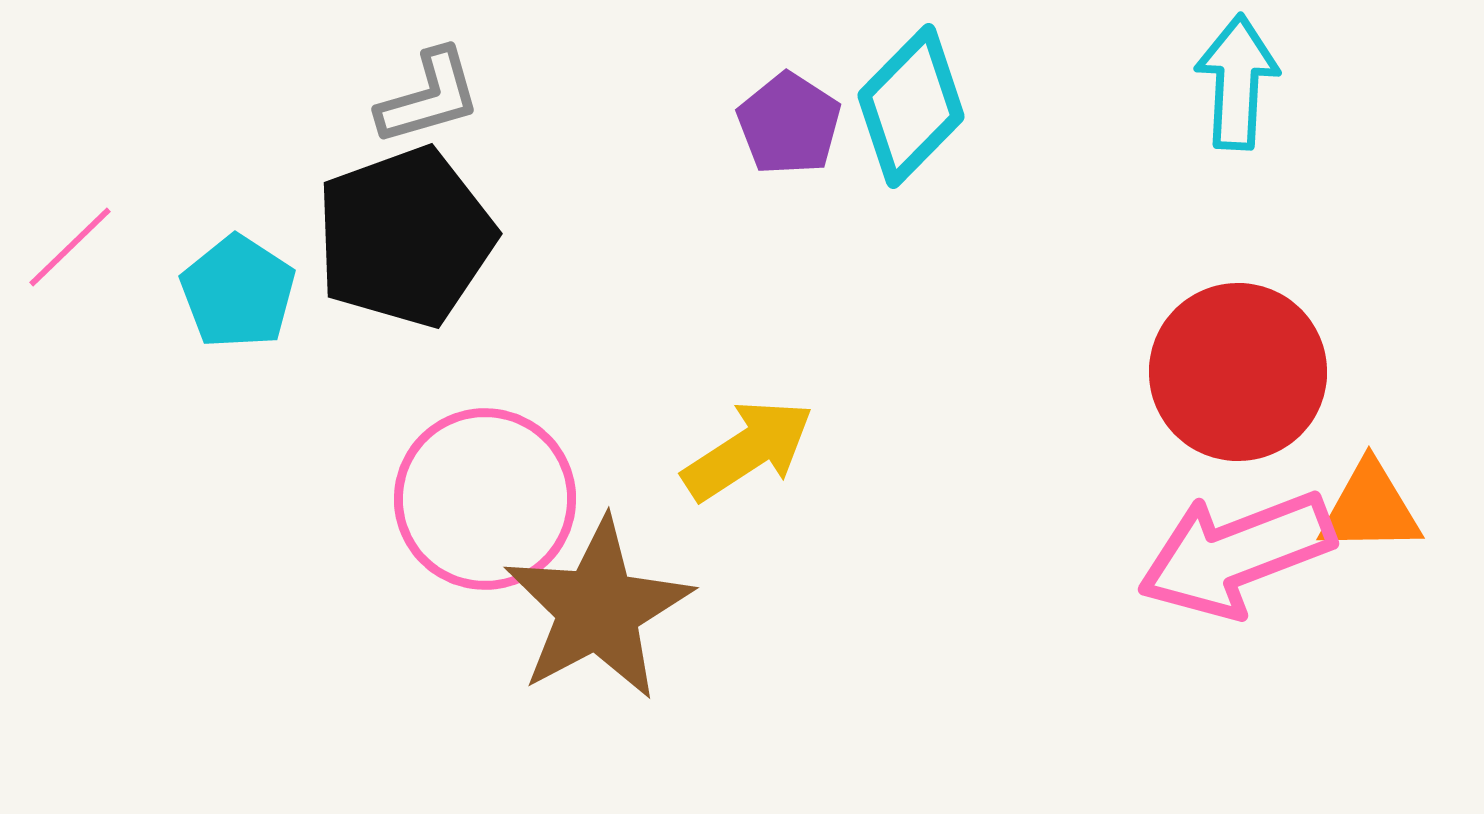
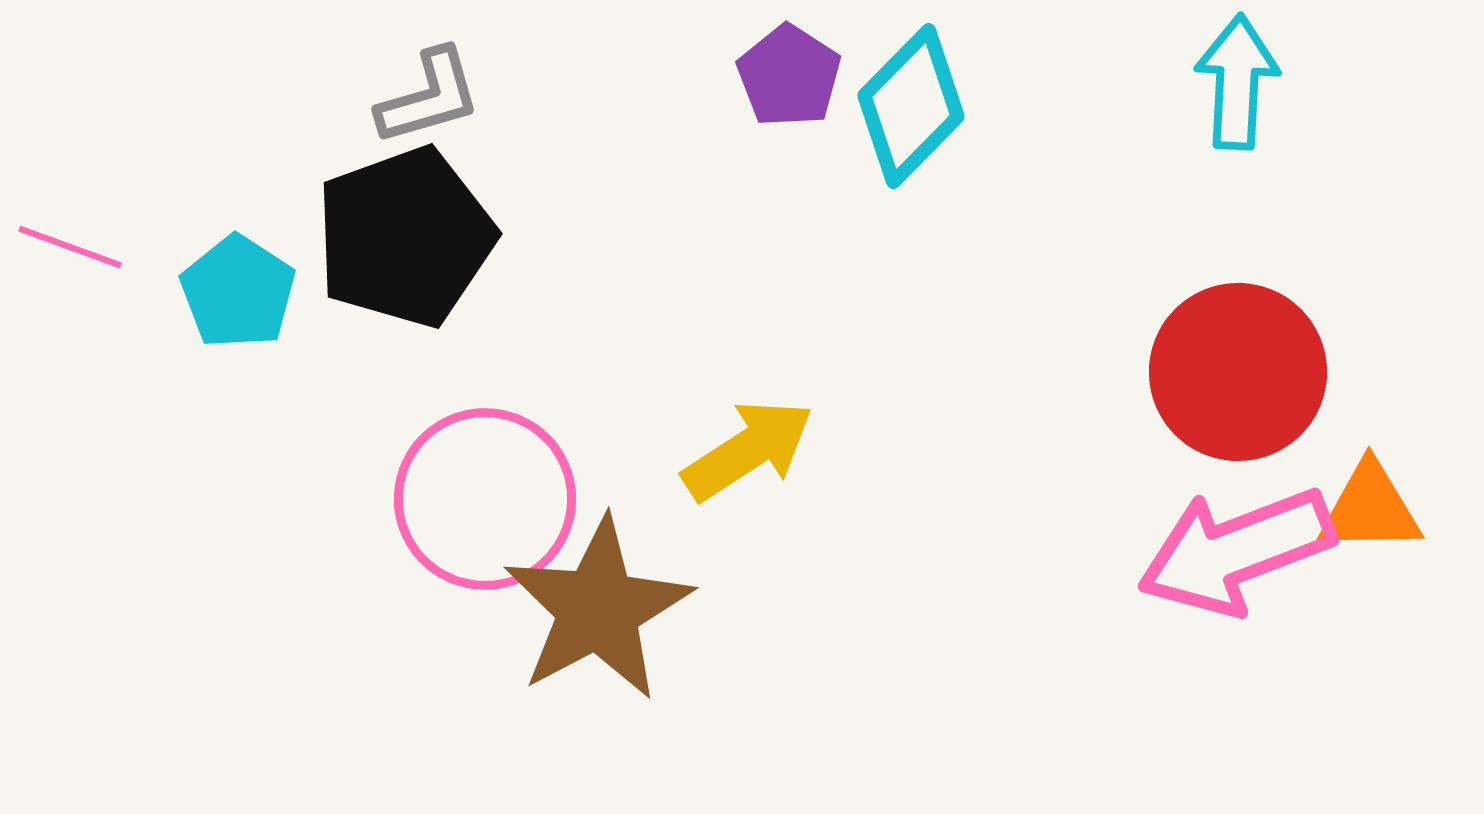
purple pentagon: moved 48 px up
pink line: rotated 64 degrees clockwise
pink arrow: moved 3 px up
